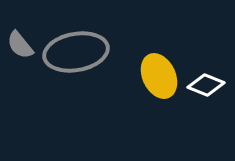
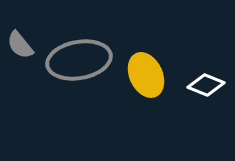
gray ellipse: moved 3 px right, 8 px down
yellow ellipse: moved 13 px left, 1 px up
